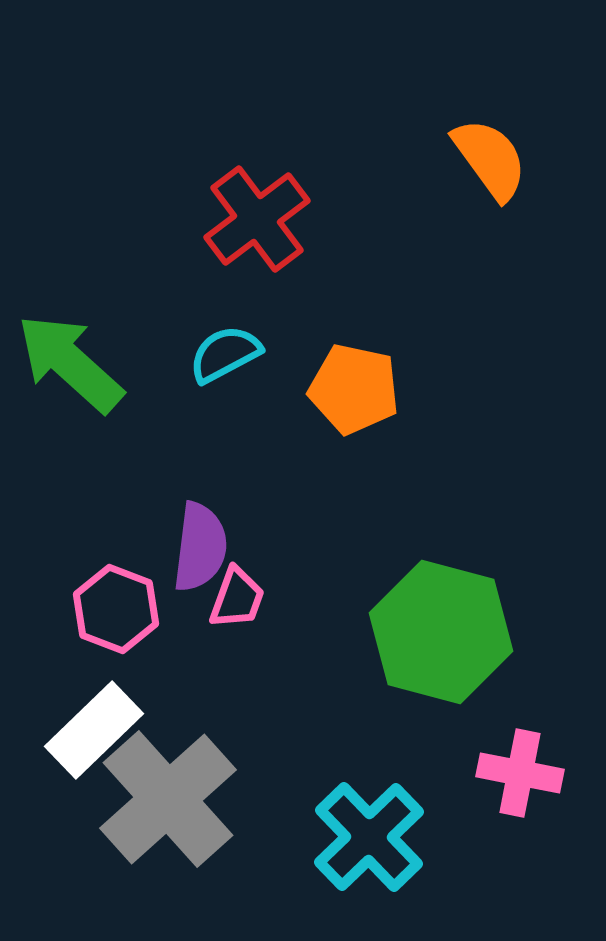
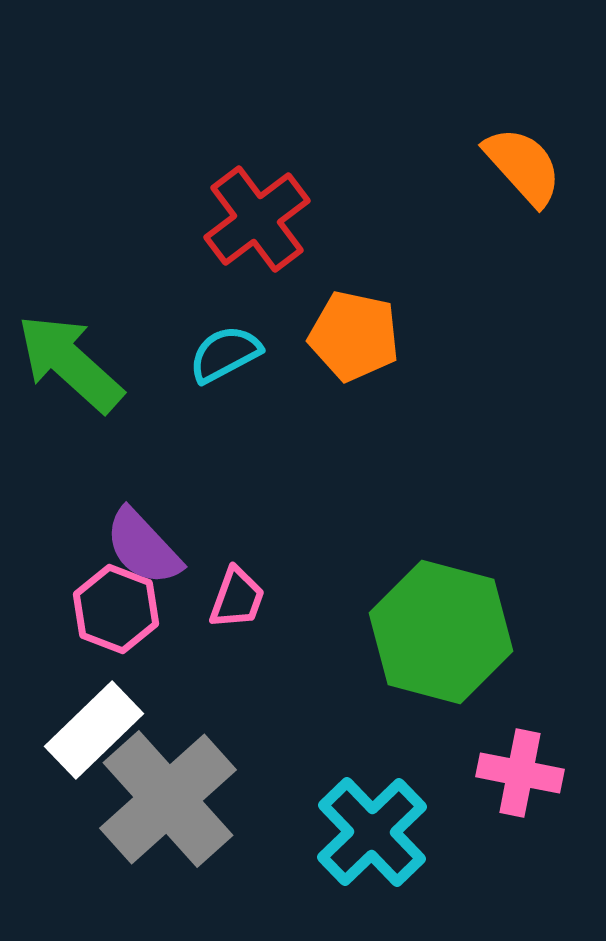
orange semicircle: moved 33 px right, 7 px down; rotated 6 degrees counterclockwise
orange pentagon: moved 53 px up
purple semicircle: moved 57 px left; rotated 130 degrees clockwise
cyan cross: moved 3 px right, 5 px up
